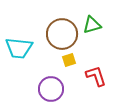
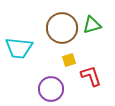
brown circle: moved 6 px up
red L-shape: moved 5 px left
